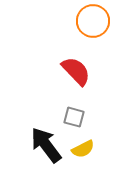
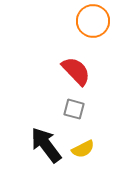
gray square: moved 8 px up
